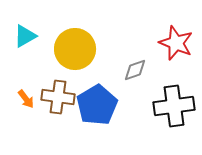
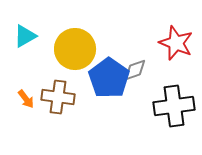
blue pentagon: moved 12 px right, 27 px up; rotated 6 degrees counterclockwise
